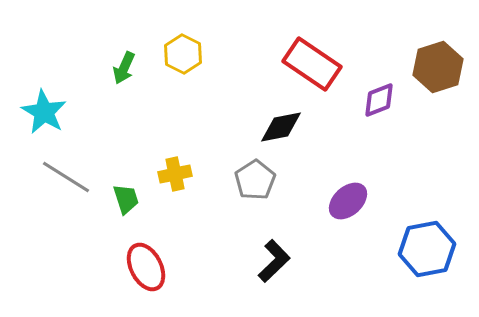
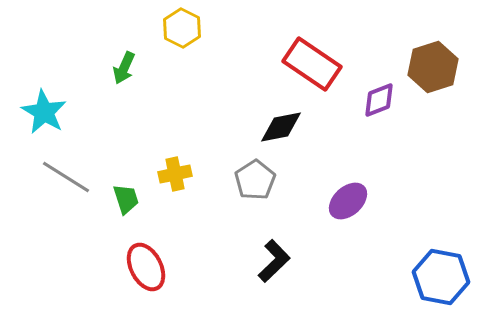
yellow hexagon: moved 1 px left, 26 px up
brown hexagon: moved 5 px left
blue hexagon: moved 14 px right, 28 px down; rotated 22 degrees clockwise
